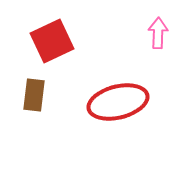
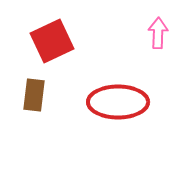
red ellipse: rotated 14 degrees clockwise
